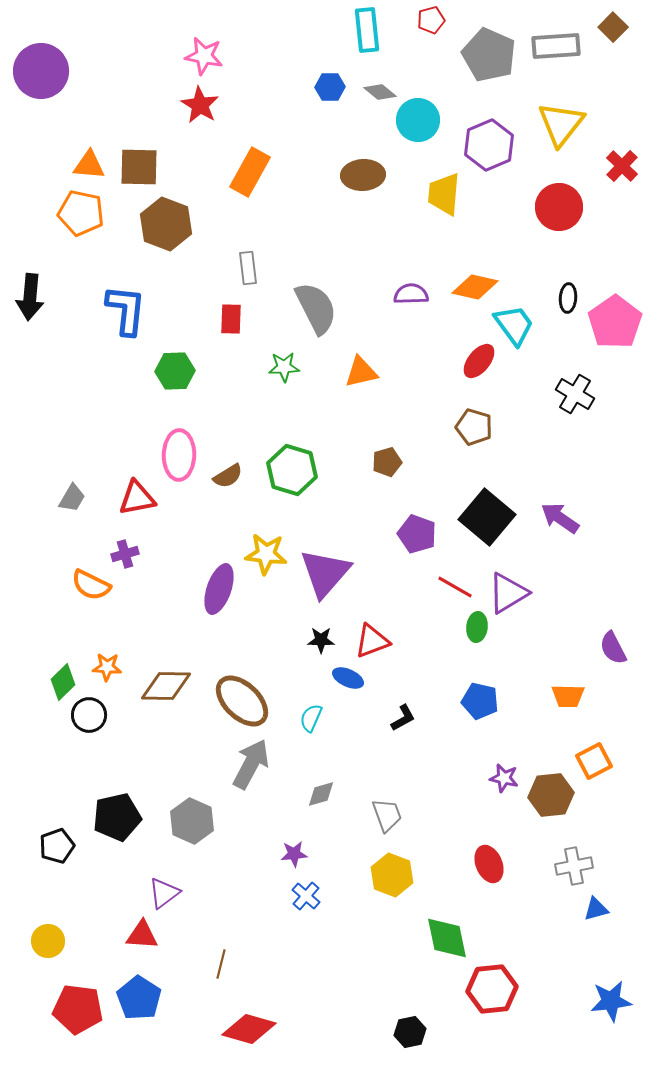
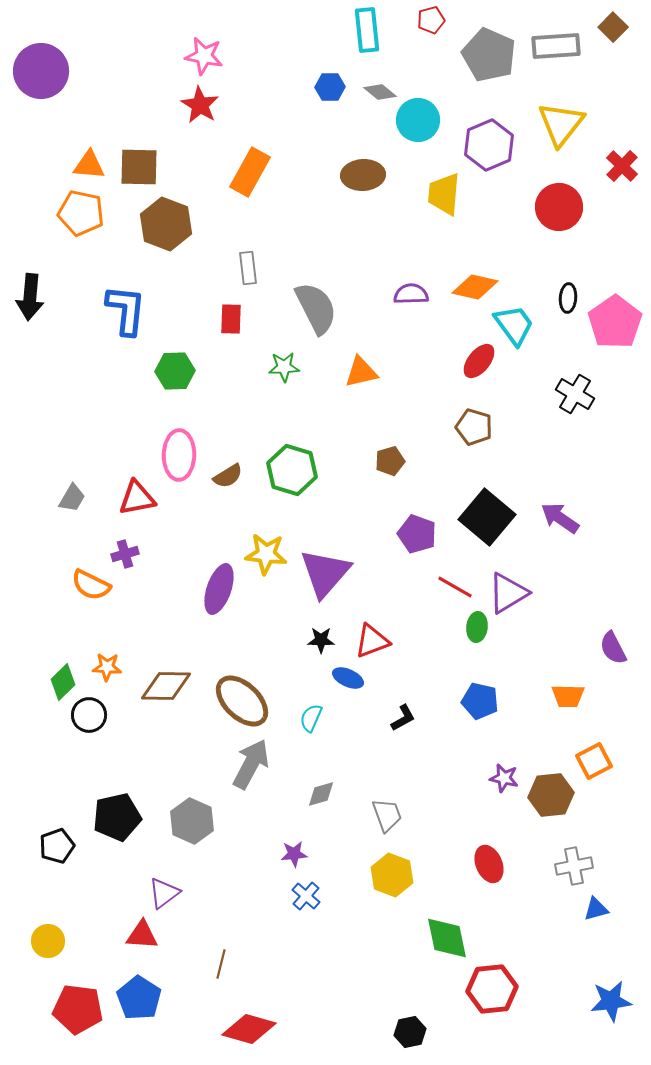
brown pentagon at (387, 462): moved 3 px right, 1 px up
